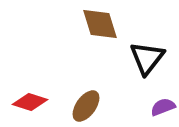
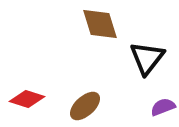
red diamond: moved 3 px left, 3 px up
brown ellipse: moved 1 px left; rotated 12 degrees clockwise
